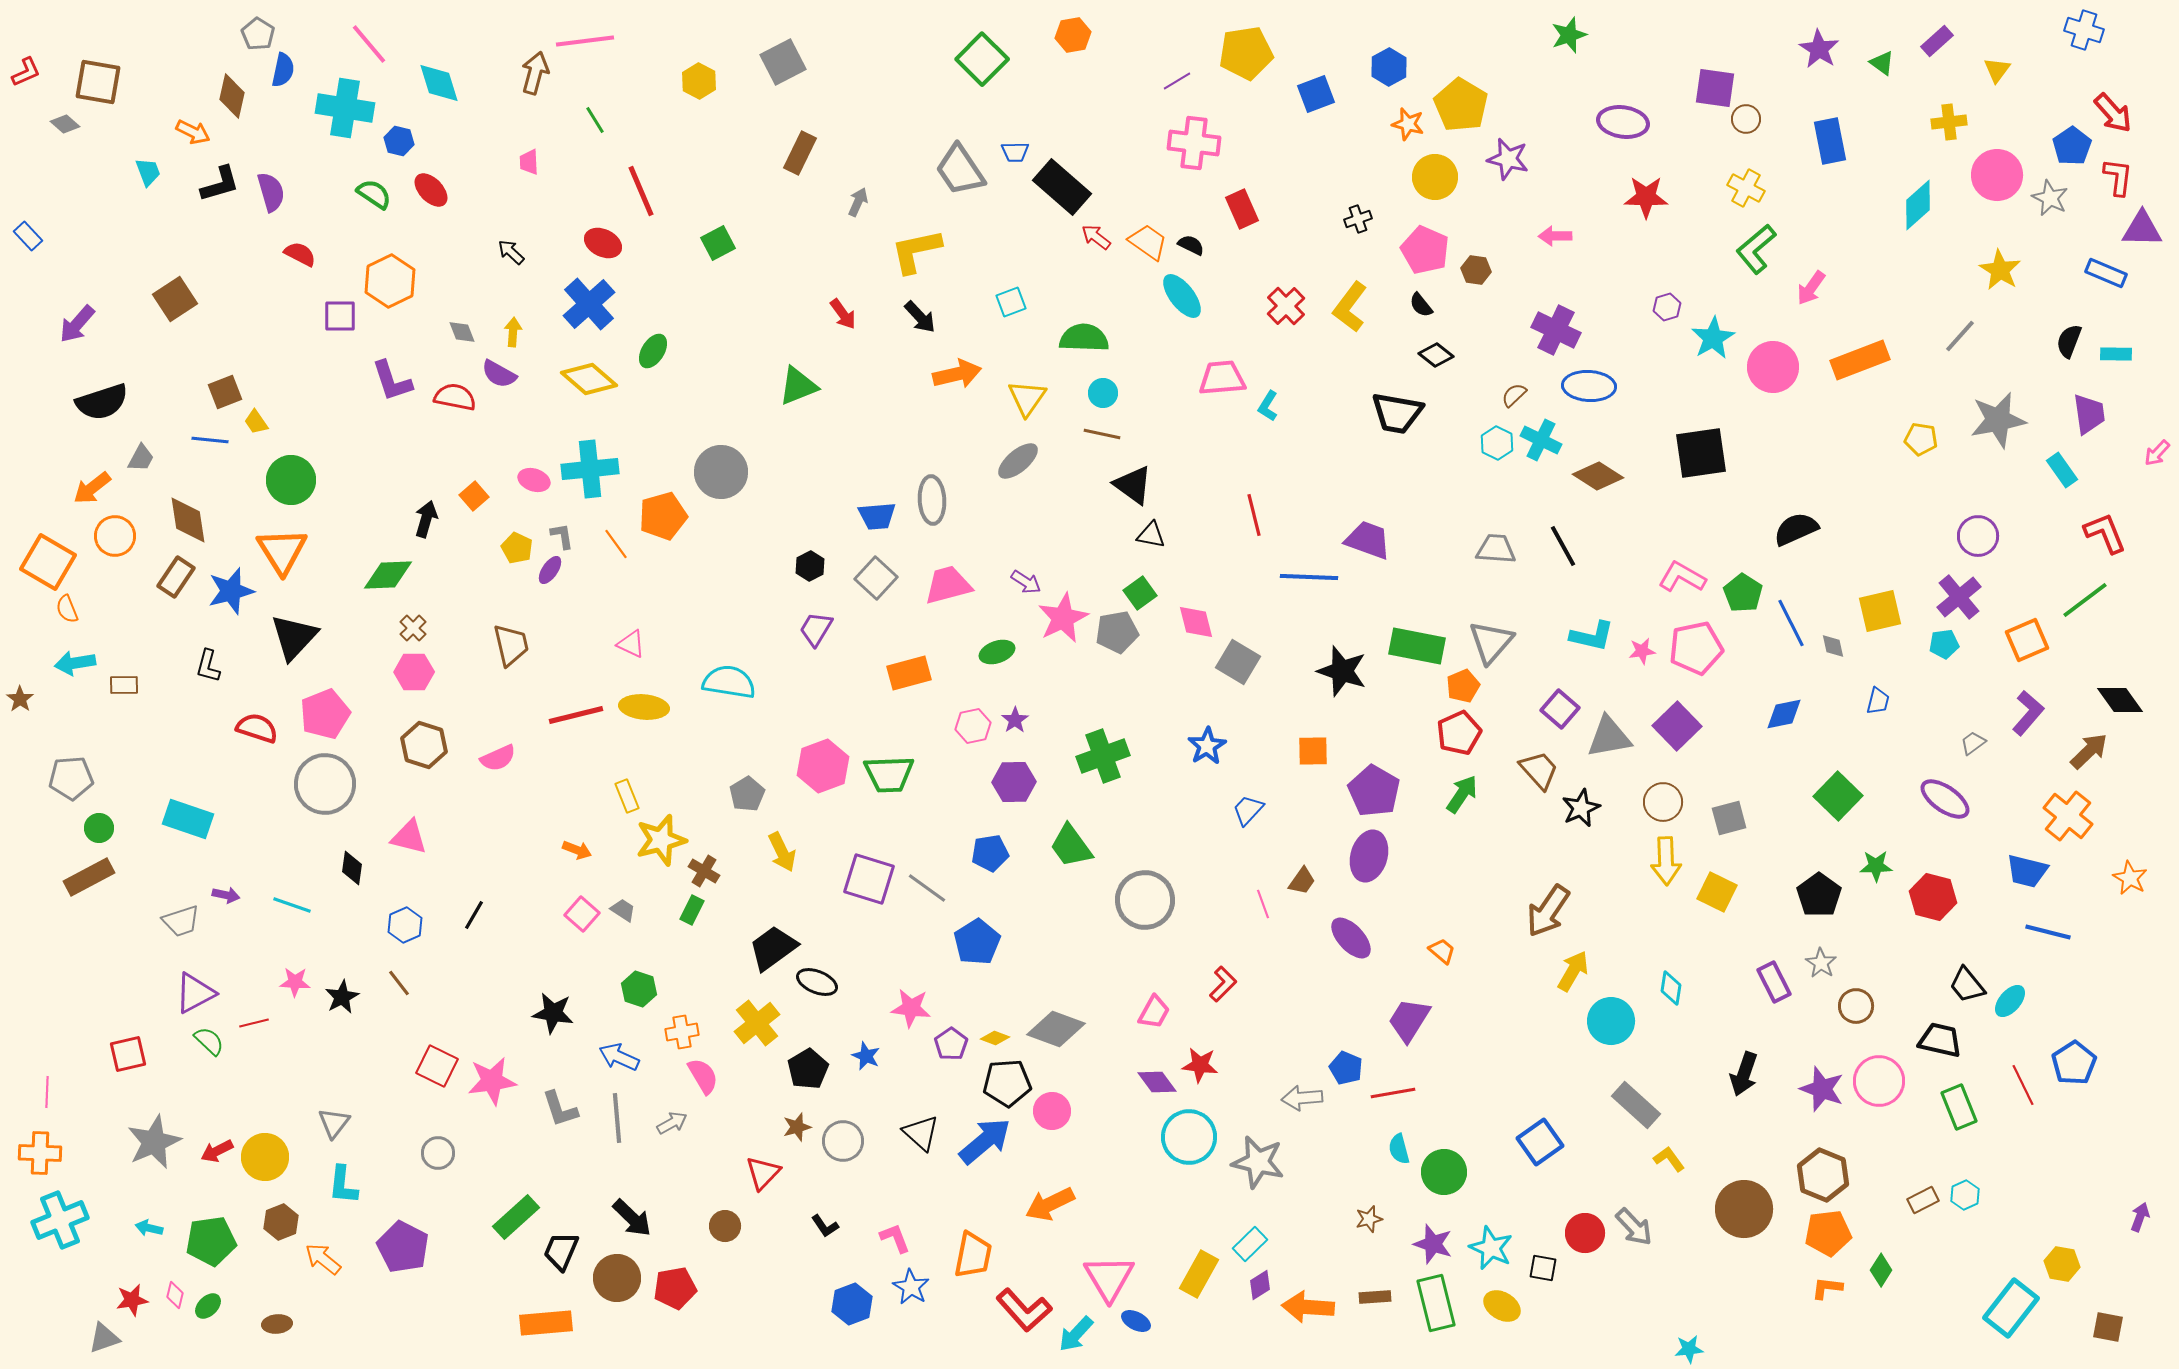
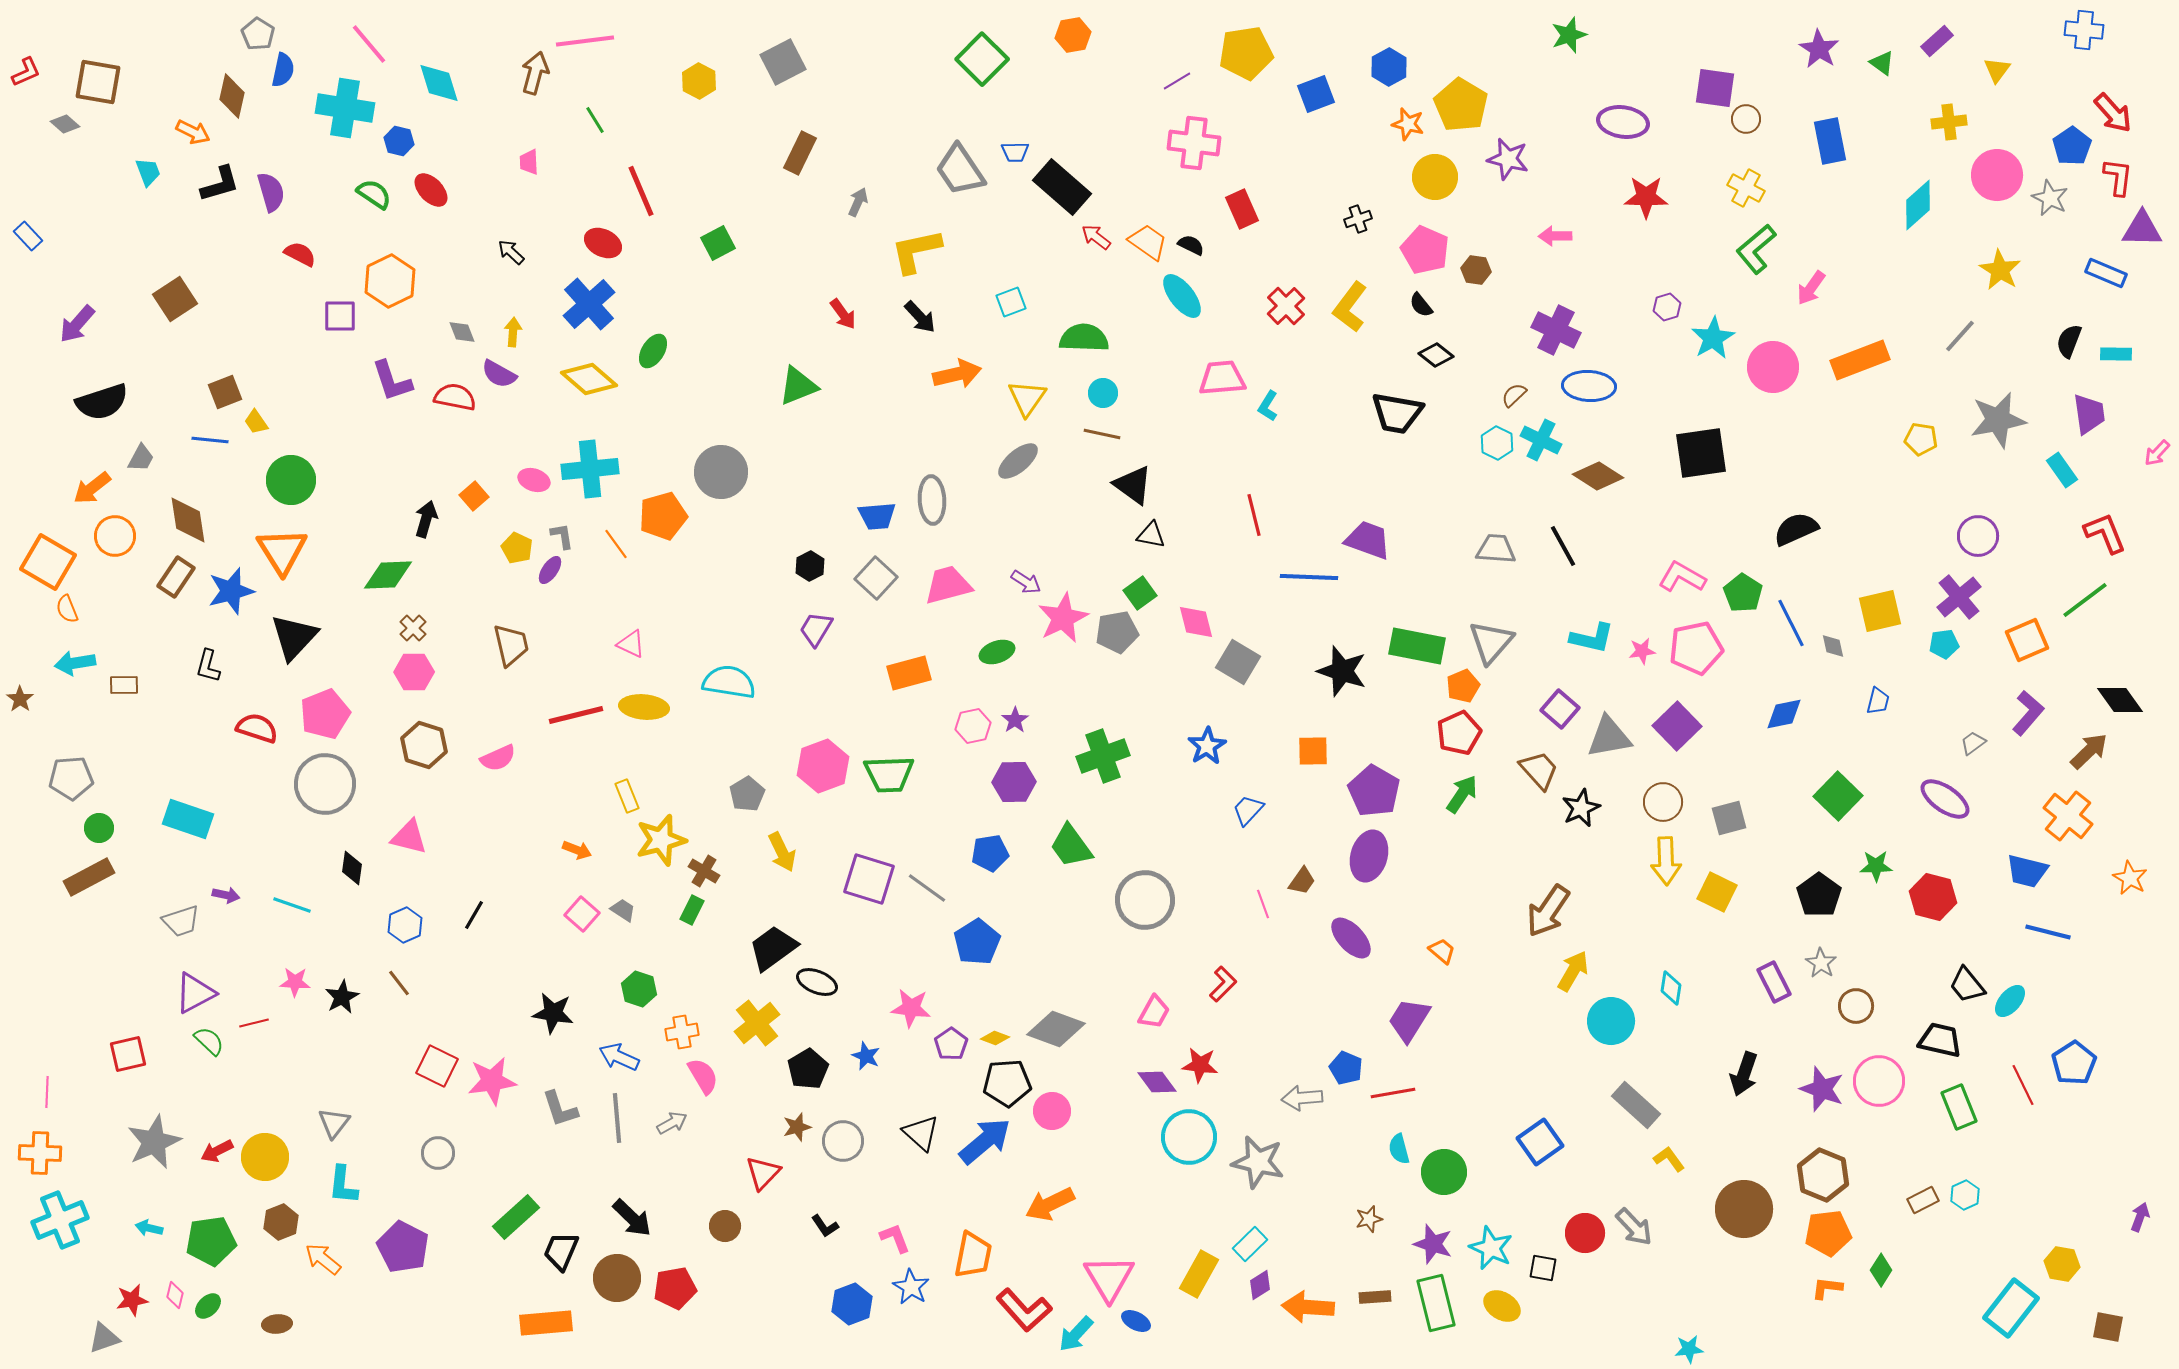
blue cross at (2084, 30): rotated 12 degrees counterclockwise
cyan L-shape at (1592, 636): moved 2 px down
